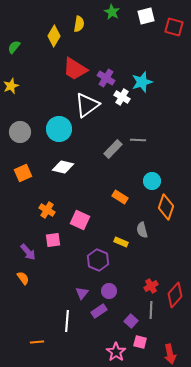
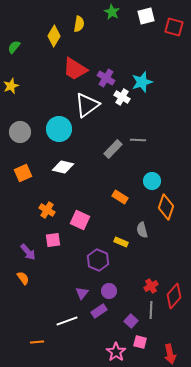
red diamond at (175, 295): moved 1 px left, 1 px down
white line at (67, 321): rotated 65 degrees clockwise
